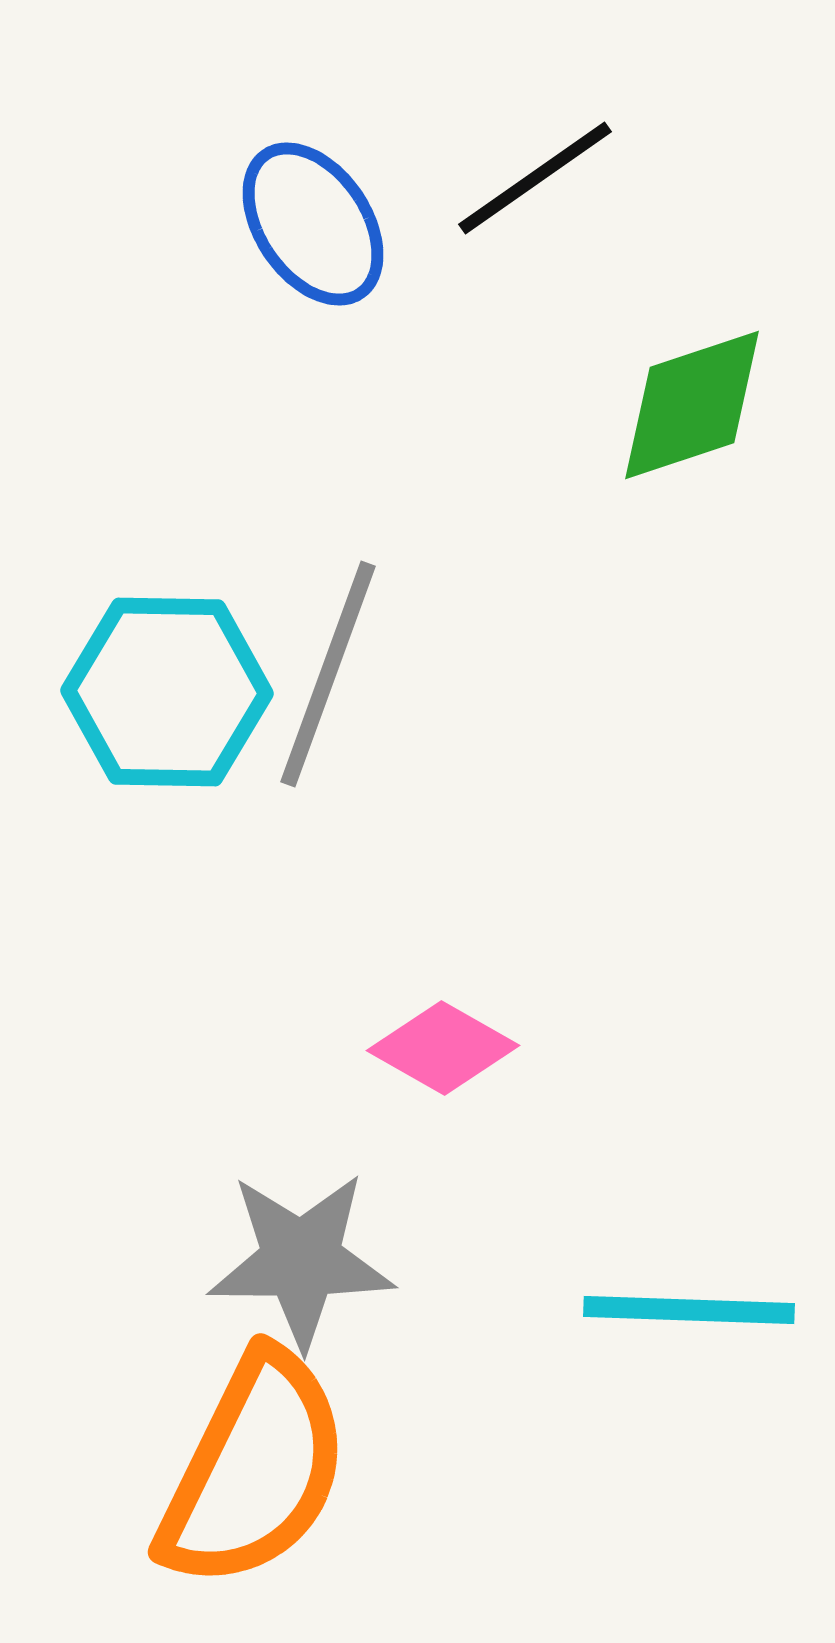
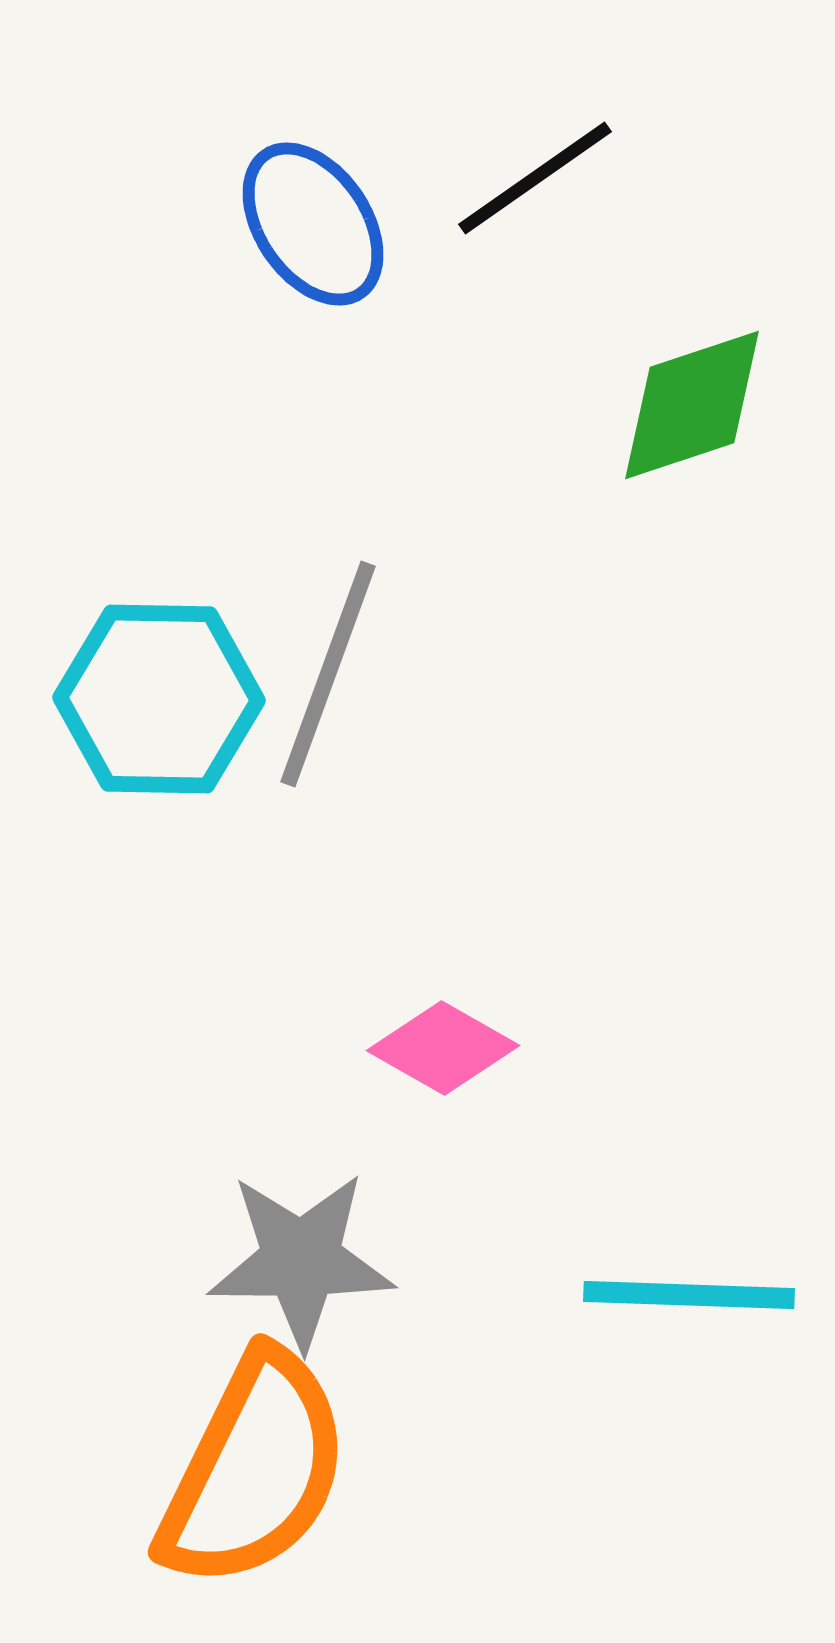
cyan hexagon: moved 8 px left, 7 px down
cyan line: moved 15 px up
